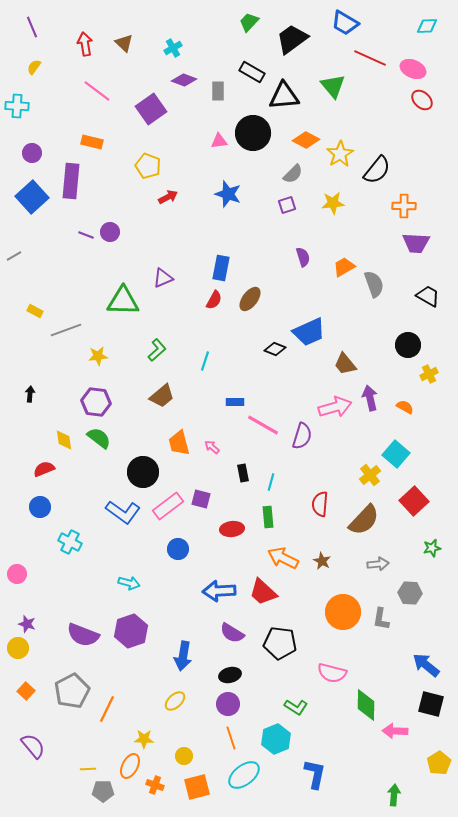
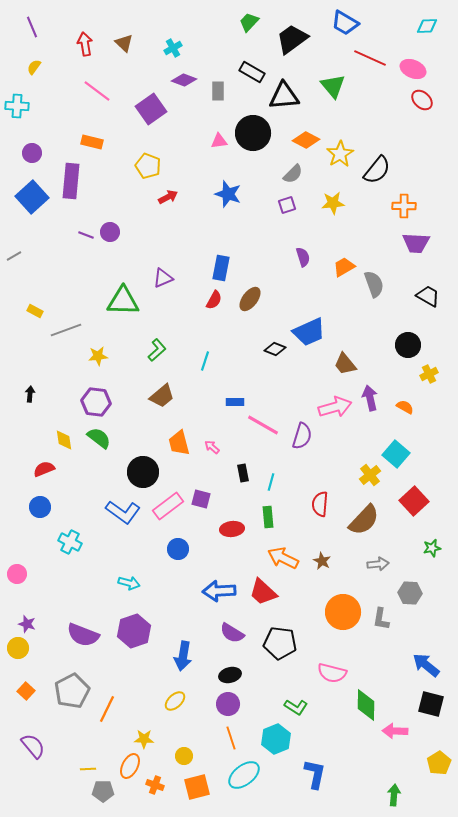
purple hexagon at (131, 631): moved 3 px right
